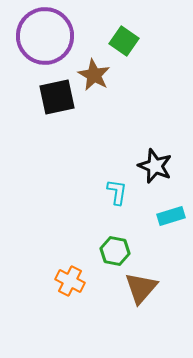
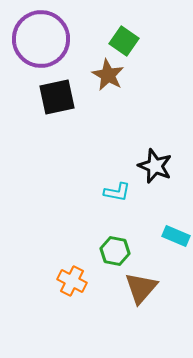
purple circle: moved 4 px left, 3 px down
brown star: moved 14 px right
cyan L-shape: rotated 92 degrees clockwise
cyan rectangle: moved 5 px right, 20 px down; rotated 40 degrees clockwise
orange cross: moved 2 px right
